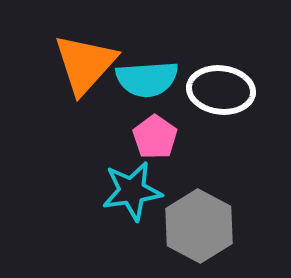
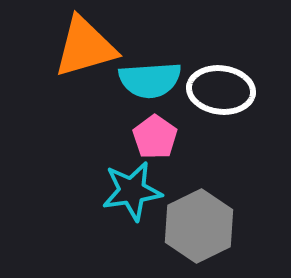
orange triangle: moved 17 px up; rotated 32 degrees clockwise
cyan semicircle: moved 3 px right, 1 px down
gray hexagon: rotated 6 degrees clockwise
